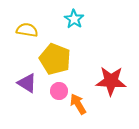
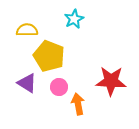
cyan star: rotated 12 degrees clockwise
yellow semicircle: rotated 10 degrees counterclockwise
yellow pentagon: moved 6 px left, 3 px up
pink circle: moved 4 px up
orange arrow: rotated 20 degrees clockwise
